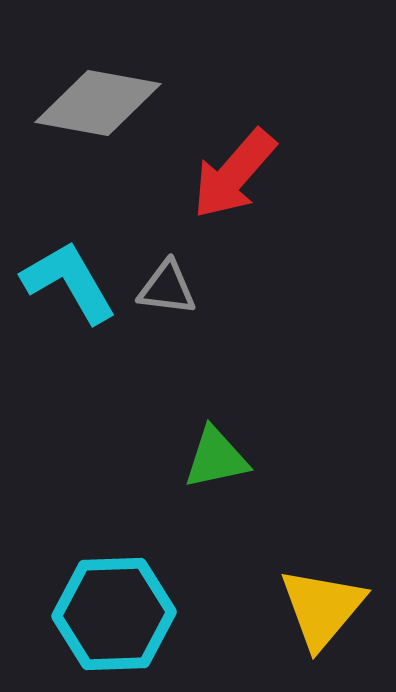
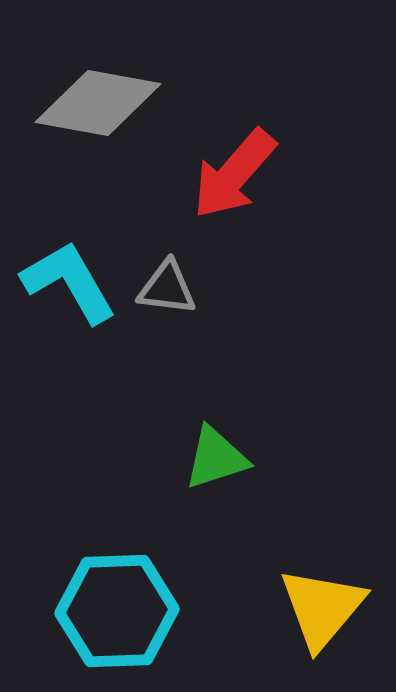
green triangle: rotated 6 degrees counterclockwise
cyan hexagon: moved 3 px right, 3 px up
